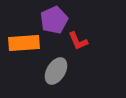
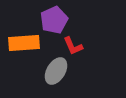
red L-shape: moved 5 px left, 5 px down
